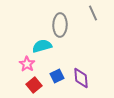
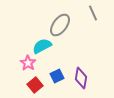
gray ellipse: rotated 35 degrees clockwise
cyan semicircle: rotated 12 degrees counterclockwise
pink star: moved 1 px right, 1 px up
purple diamond: rotated 15 degrees clockwise
red square: moved 1 px right
